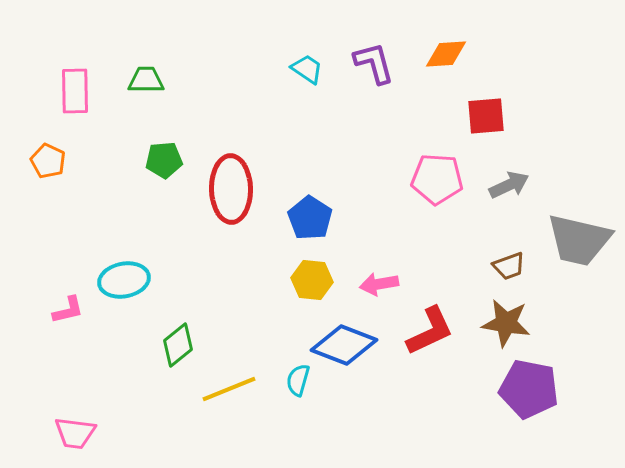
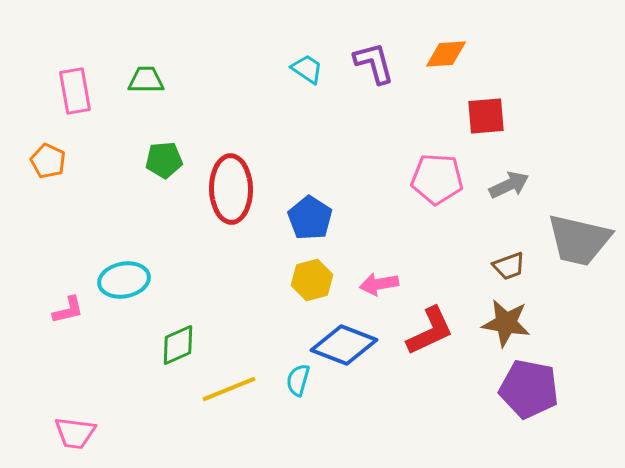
pink rectangle: rotated 9 degrees counterclockwise
yellow hexagon: rotated 21 degrees counterclockwise
green diamond: rotated 15 degrees clockwise
